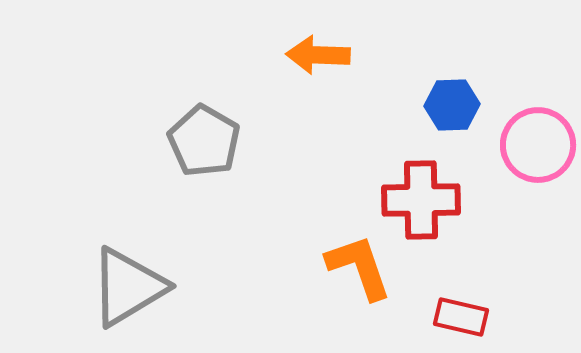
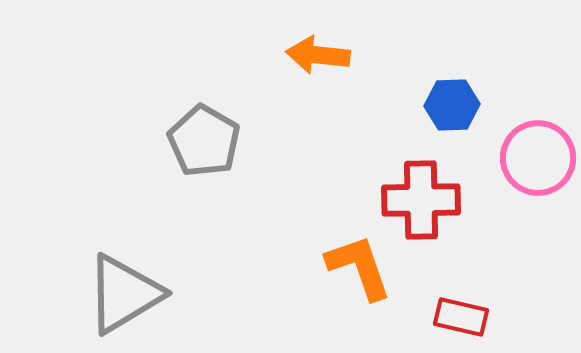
orange arrow: rotated 4 degrees clockwise
pink circle: moved 13 px down
gray triangle: moved 4 px left, 7 px down
